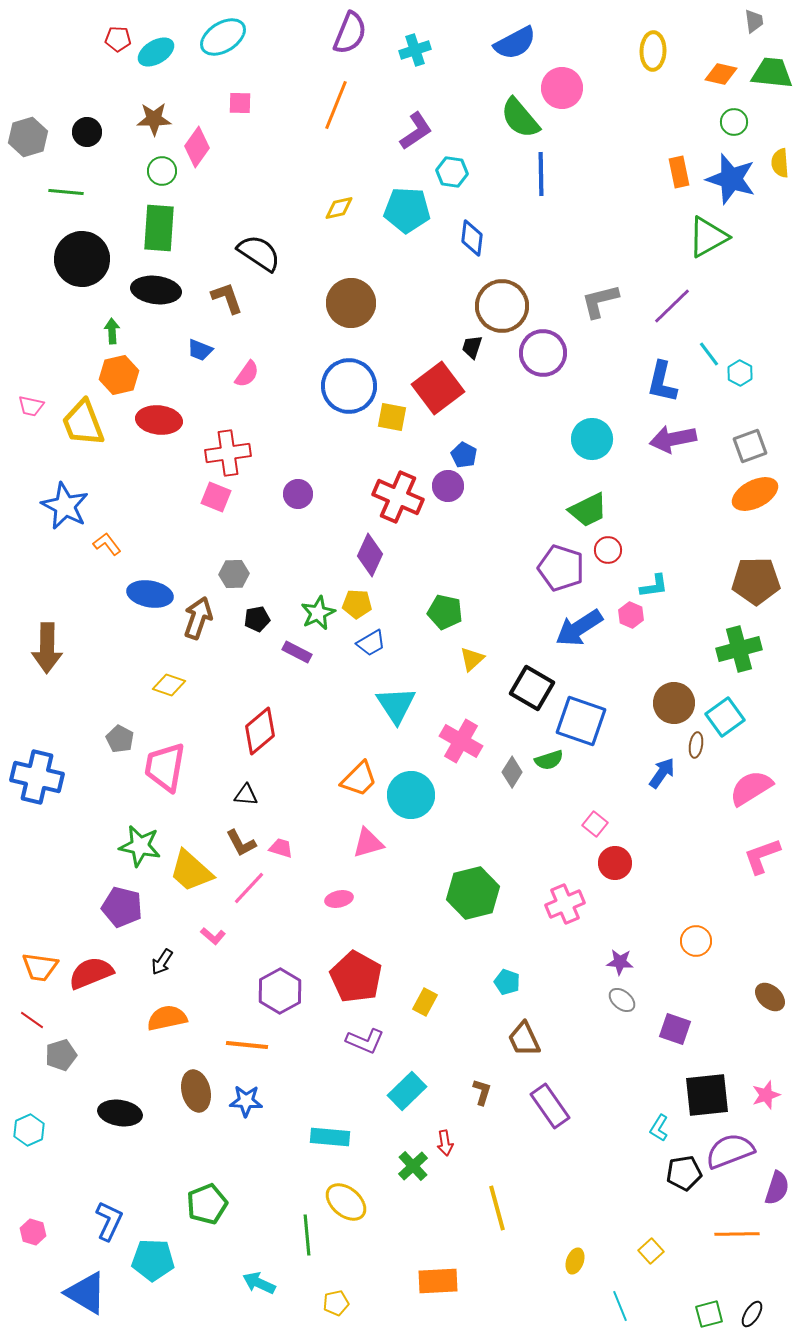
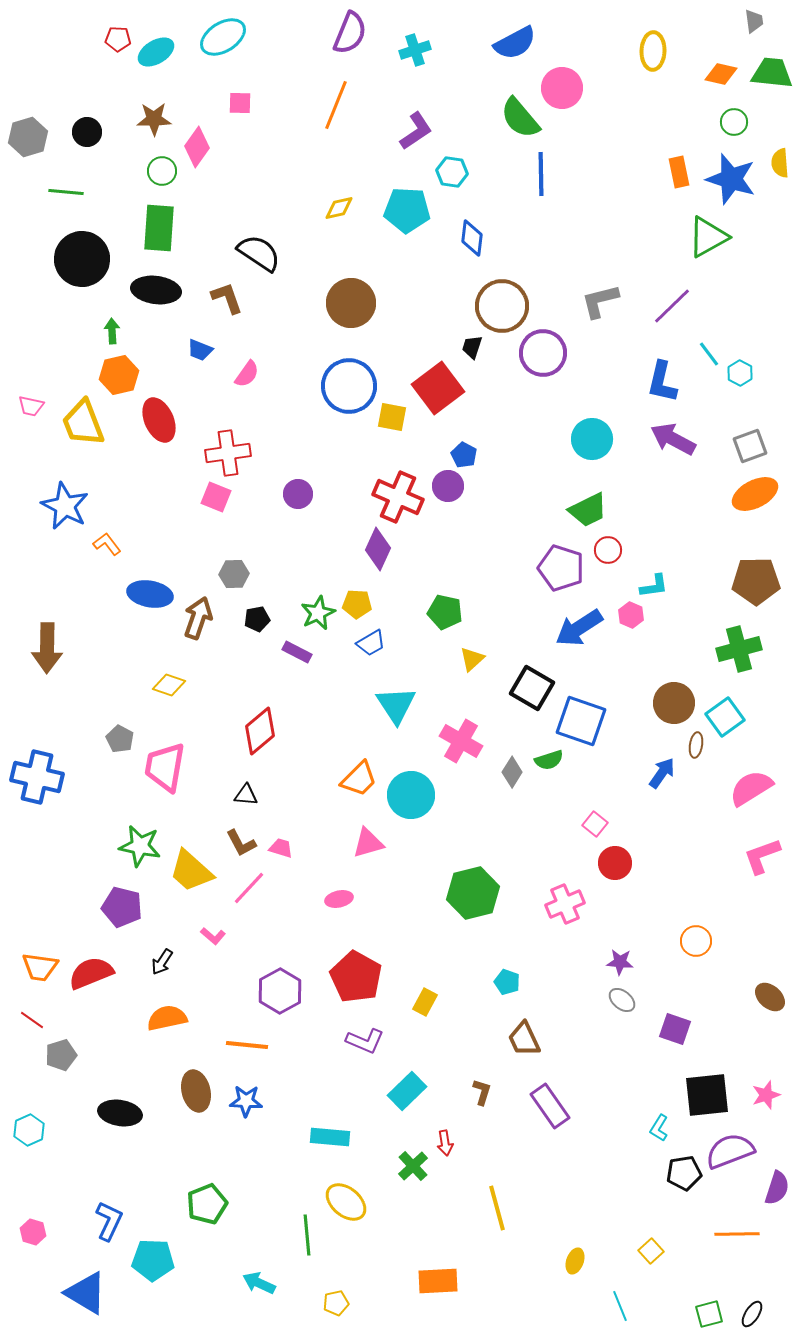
red ellipse at (159, 420): rotated 60 degrees clockwise
purple arrow at (673, 439): rotated 39 degrees clockwise
purple diamond at (370, 555): moved 8 px right, 6 px up
